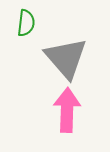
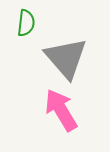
pink arrow: moved 6 px left; rotated 33 degrees counterclockwise
